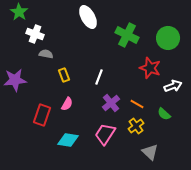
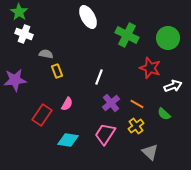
white cross: moved 11 px left
yellow rectangle: moved 7 px left, 4 px up
red rectangle: rotated 15 degrees clockwise
